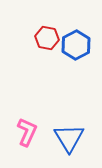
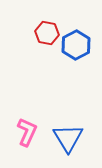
red hexagon: moved 5 px up
blue triangle: moved 1 px left
